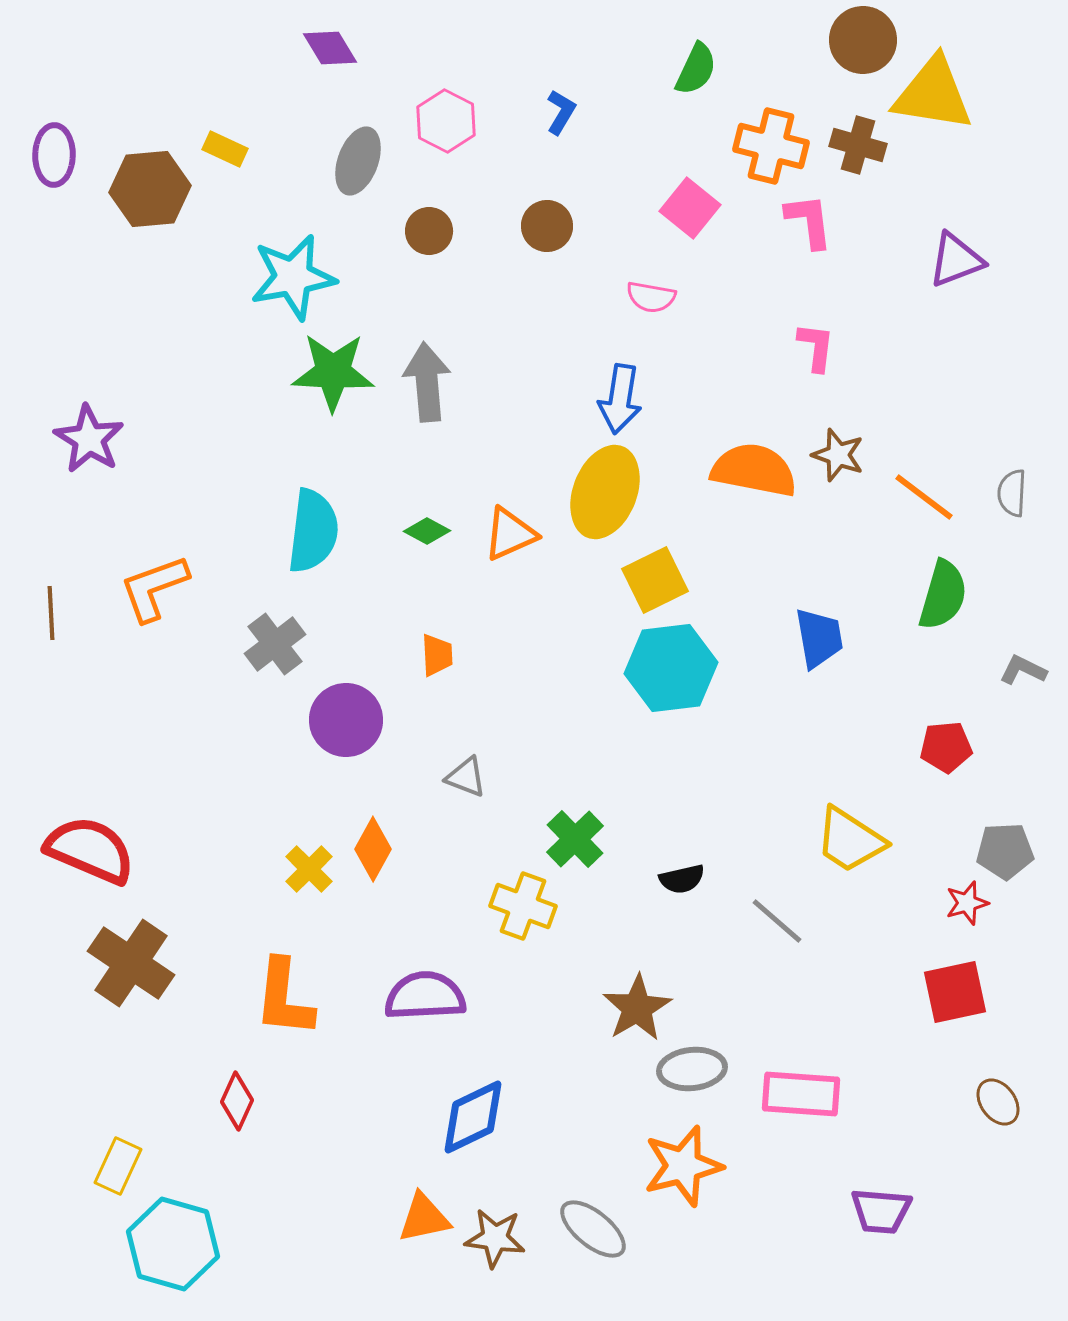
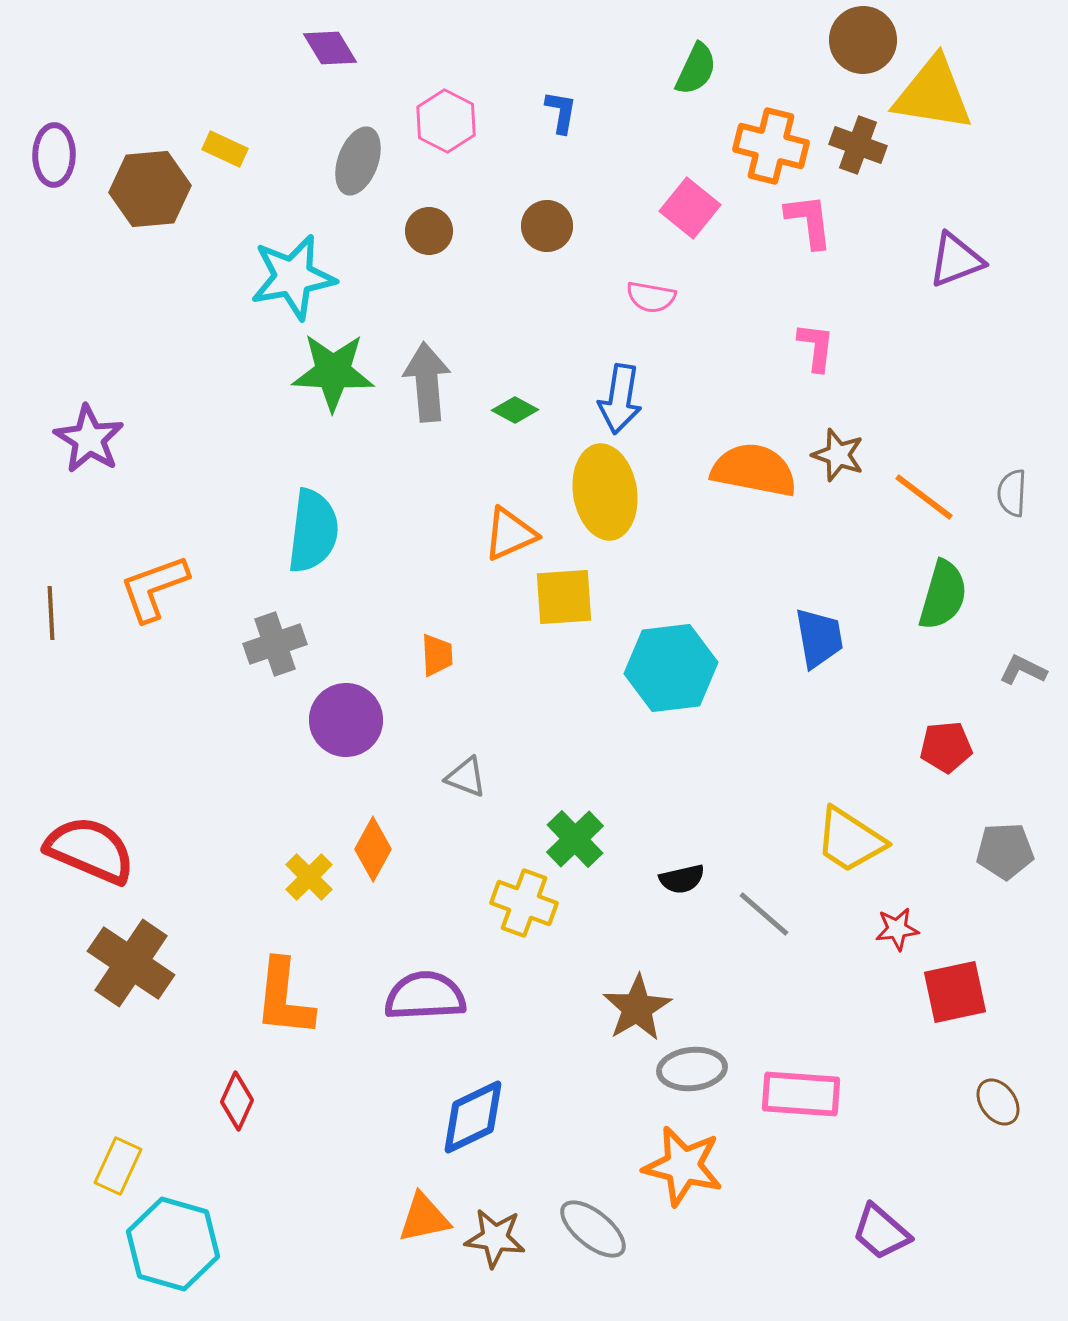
blue L-shape at (561, 112): rotated 21 degrees counterclockwise
brown cross at (858, 145): rotated 4 degrees clockwise
yellow ellipse at (605, 492): rotated 30 degrees counterclockwise
green diamond at (427, 531): moved 88 px right, 121 px up
yellow square at (655, 580): moved 91 px left, 17 px down; rotated 22 degrees clockwise
gray cross at (275, 644): rotated 18 degrees clockwise
yellow cross at (309, 869): moved 8 px down
red star at (967, 903): moved 70 px left, 26 px down; rotated 9 degrees clockwise
yellow cross at (523, 906): moved 1 px right, 3 px up
gray line at (777, 921): moved 13 px left, 7 px up
orange star at (683, 1166): rotated 28 degrees clockwise
purple trapezoid at (881, 1211): moved 21 px down; rotated 36 degrees clockwise
